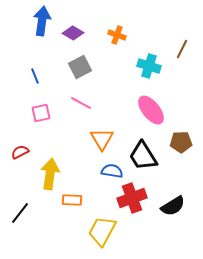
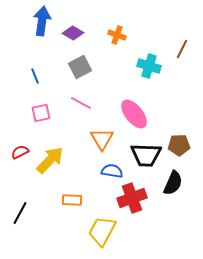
pink ellipse: moved 17 px left, 4 px down
brown pentagon: moved 2 px left, 3 px down
black trapezoid: moved 3 px right, 1 px up; rotated 56 degrees counterclockwise
yellow arrow: moved 14 px up; rotated 36 degrees clockwise
black semicircle: moved 23 px up; rotated 35 degrees counterclockwise
black line: rotated 10 degrees counterclockwise
